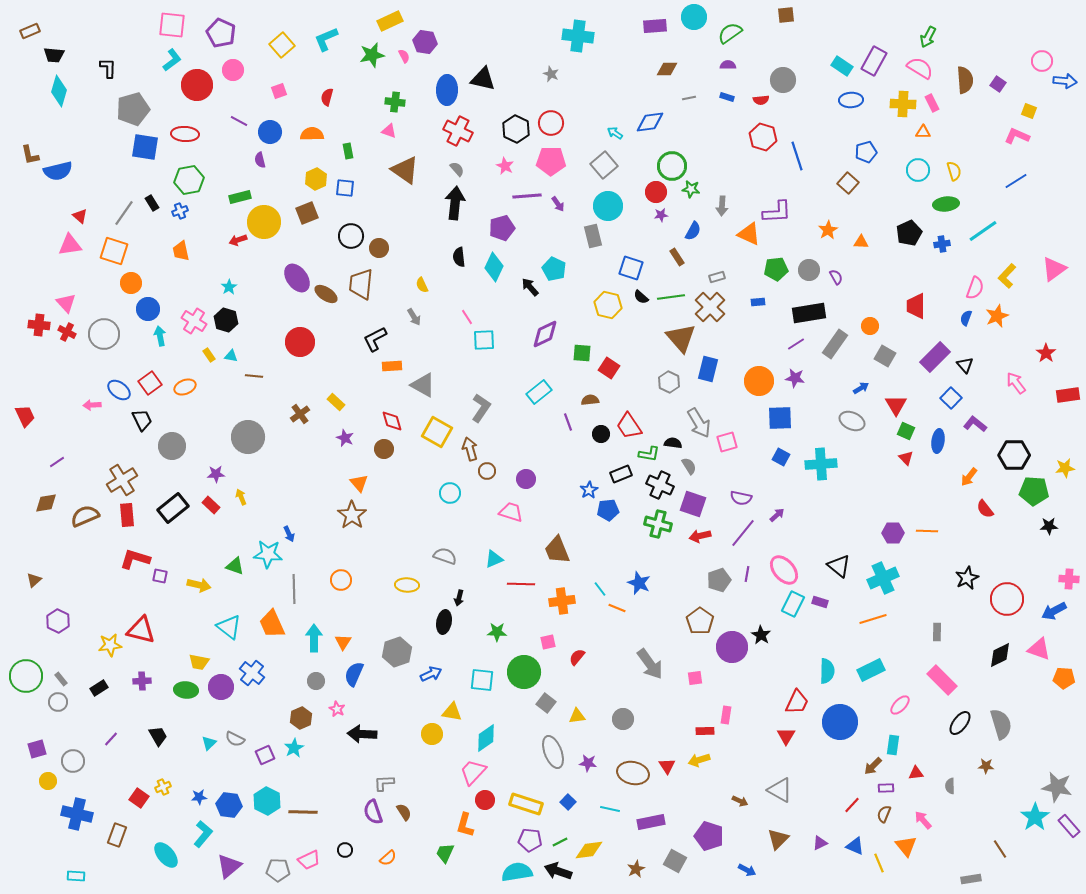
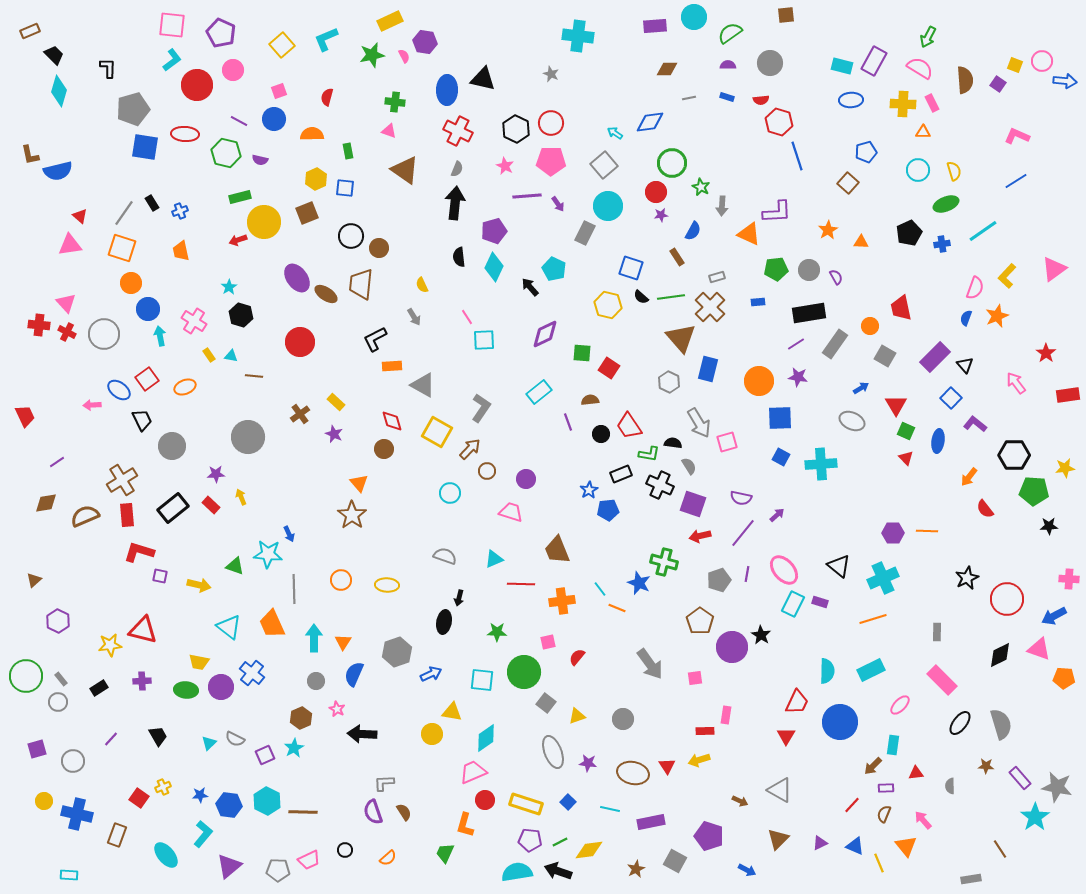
black trapezoid at (54, 55): rotated 140 degrees counterclockwise
cyan rectangle at (842, 66): rotated 20 degrees counterclockwise
gray circle at (783, 80): moved 13 px left, 17 px up
yellow square at (1029, 111): moved 14 px left, 46 px up
blue circle at (270, 132): moved 4 px right, 13 px up
red hexagon at (763, 137): moved 16 px right, 15 px up
purple semicircle at (260, 160): rotated 63 degrees counterclockwise
green circle at (672, 166): moved 3 px up
gray semicircle at (457, 169): rotated 63 degrees clockwise
green hexagon at (189, 180): moved 37 px right, 27 px up; rotated 24 degrees clockwise
green star at (691, 189): moved 10 px right, 2 px up; rotated 18 degrees clockwise
green ellipse at (946, 204): rotated 15 degrees counterclockwise
purple pentagon at (502, 228): moved 8 px left, 3 px down
gray rectangle at (593, 236): moved 8 px left, 3 px up; rotated 40 degrees clockwise
orange square at (114, 251): moved 8 px right, 3 px up
red trapezoid at (916, 306): moved 15 px left, 2 px down; rotated 12 degrees counterclockwise
black hexagon at (226, 320): moved 15 px right, 5 px up
purple star at (795, 378): moved 3 px right, 1 px up
red square at (150, 383): moved 3 px left, 4 px up
purple star at (345, 438): moved 11 px left, 4 px up
brown arrow at (470, 449): rotated 60 degrees clockwise
green cross at (658, 524): moved 6 px right, 38 px down
red L-shape at (135, 559): moved 4 px right, 7 px up
yellow ellipse at (407, 585): moved 20 px left
blue arrow at (1054, 611): moved 5 px down
red triangle at (141, 630): moved 2 px right
yellow triangle at (577, 716): rotated 12 degrees counterclockwise
pink trapezoid at (473, 772): rotated 24 degrees clockwise
yellow circle at (48, 781): moved 4 px left, 20 px down
blue star at (199, 797): moved 1 px right, 2 px up
purple rectangle at (1069, 826): moved 49 px left, 48 px up
cyan rectangle at (76, 876): moved 7 px left, 1 px up
